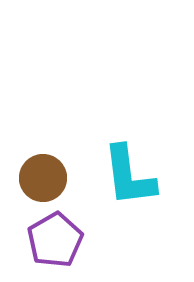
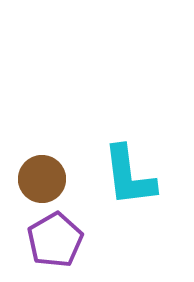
brown circle: moved 1 px left, 1 px down
